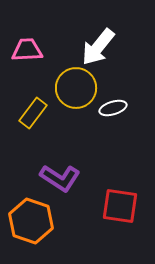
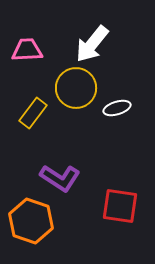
white arrow: moved 6 px left, 3 px up
white ellipse: moved 4 px right
